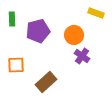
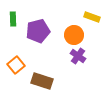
yellow rectangle: moved 4 px left, 4 px down
green rectangle: moved 1 px right
purple cross: moved 4 px left
orange square: rotated 36 degrees counterclockwise
brown rectangle: moved 4 px left, 1 px up; rotated 60 degrees clockwise
